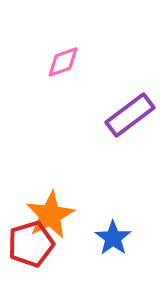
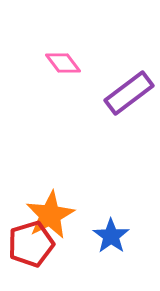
pink diamond: moved 1 px down; rotated 72 degrees clockwise
purple rectangle: moved 1 px left, 22 px up
blue star: moved 2 px left, 2 px up
